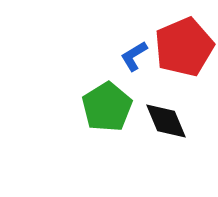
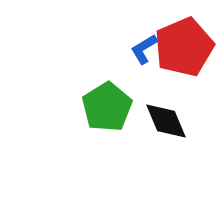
blue L-shape: moved 10 px right, 7 px up
